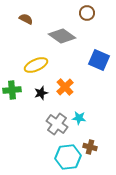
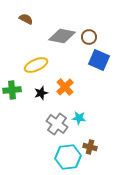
brown circle: moved 2 px right, 24 px down
gray diamond: rotated 24 degrees counterclockwise
